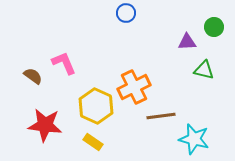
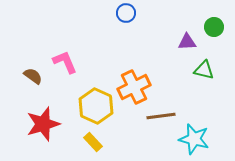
pink L-shape: moved 1 px right, 1 px up
red star: moved 2 px left, 1 px up; rotated 24 degrees counterclockwise
yellow rectangle: rotated 12 degrees clockwise
